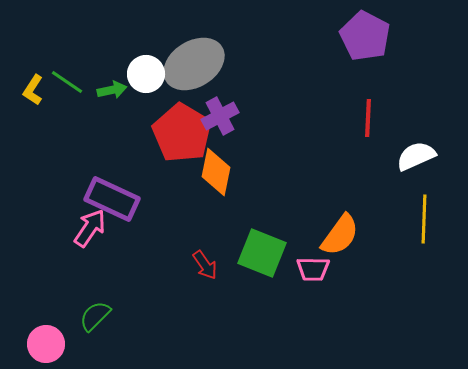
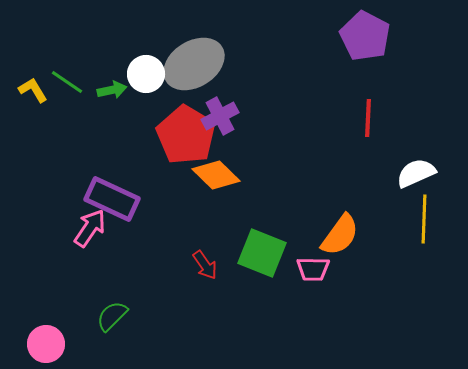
yellow L-shape: rotated 116 degrees clockwise
red pentagon: moved 4 px right, 2 px down
white semicircle: moved 17 px down
orange diamond: moved 3 px down; rotated 57 degrees counterclockwise
green semicircle: moved 17 px right
